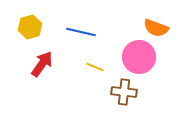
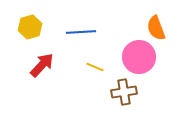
orange semicircle: rotated 50 degrees clockwise
blue line: rotated 16 degrees counterclockwise
red arrow: moved 1 px down; rotated 8 degrees clockwise
brown cross: rotated 15 degrees counterclockwise
